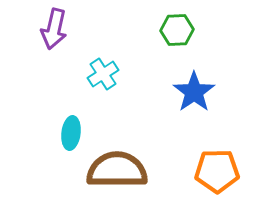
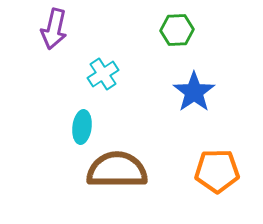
cyan ellipse: moved 11 px right, 6 px up
